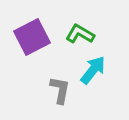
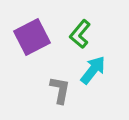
green L-shape: rotated 80 degrees counterclockwise
